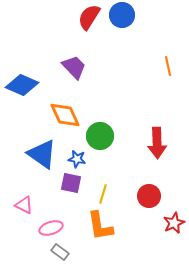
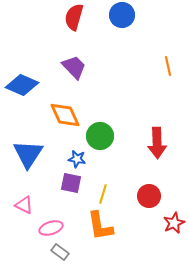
red semicircle: moved 15 px left; rotated 16 degrees counterclockwise
blue triangle: moved 14 px left; rotated 28 degrees clockwise
